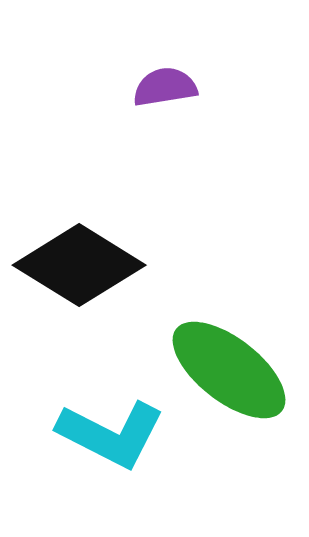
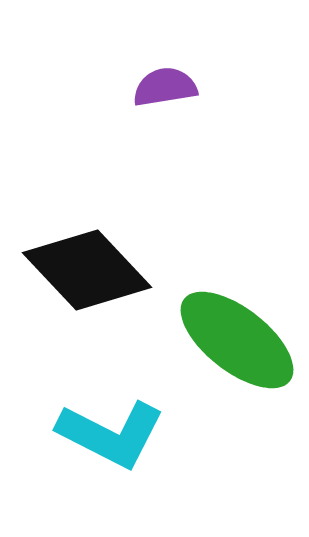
black diamond: moved 8 px right, 5 px down; rotated 15 degrees clockwise
green ellipse: moved 8 px right, 30 px up
